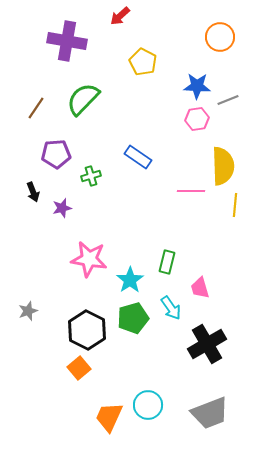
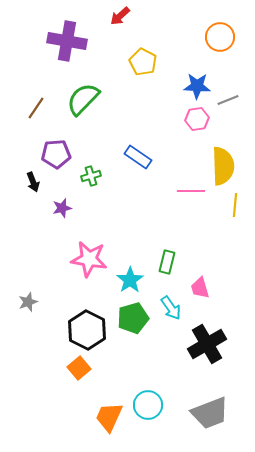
black arrow: moved 10 px up
gray star: moved 9 px up
